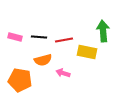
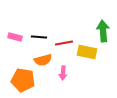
red line: moved 3 px down
pink arrow: rotated 104 degrees counterclockwise
orange pentagon: moved 3 px right
